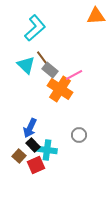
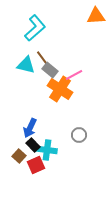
cyan triangle: rotated 30 degrees counterclockwise
